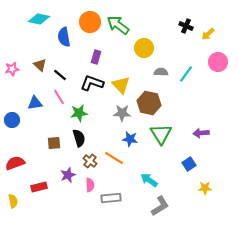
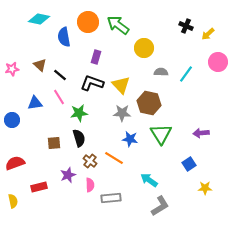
orange circle: moved 2 px left
